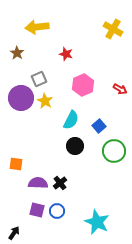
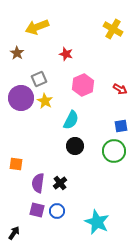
yellow arrow: rotated 15 degrees counterclockwise
blue square: moved 22 px right; rotated 32 degrees clockwise
purple semicircle: rotated 84 degrees counterclockwise
